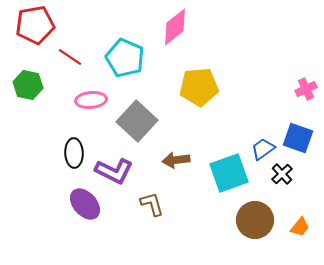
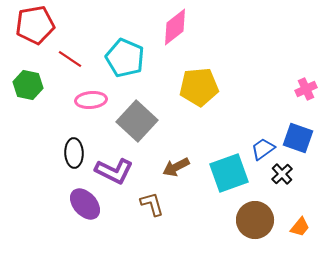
red line: moved 2 px down
brown arrow: moved 7 px down; rotated 20 degrees counterclockwise
